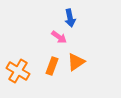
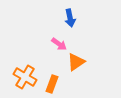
pink arrow: moved 7 px down
orange rectangle: moved 18 px down
orange cross: moved 7 px right, 6 px down
